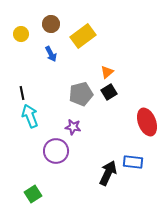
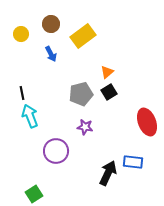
purple star: moved 12 px right
green square: moved 1 px right
